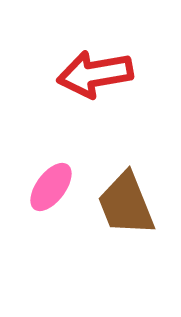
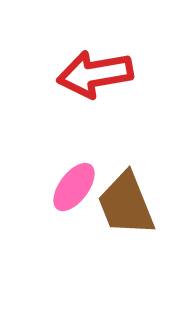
pink ellipse: moved 23 px right
